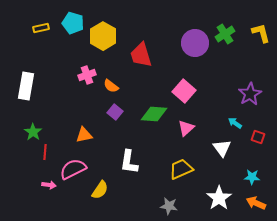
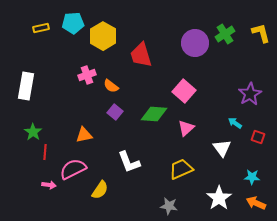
cyan pentagon: rotated 20 degrees counterclockwise
white L-shape: rotated 30 degrees counterclockwise
